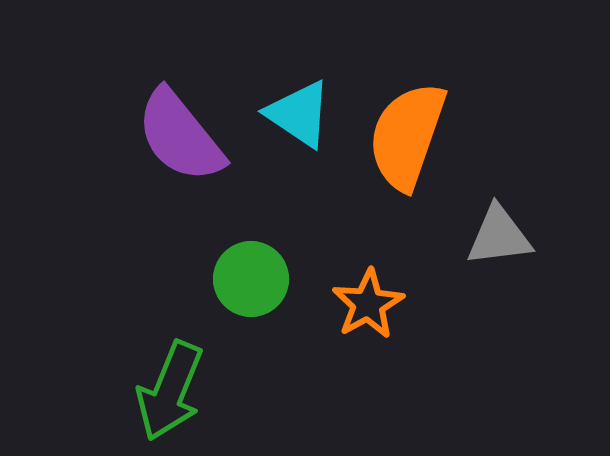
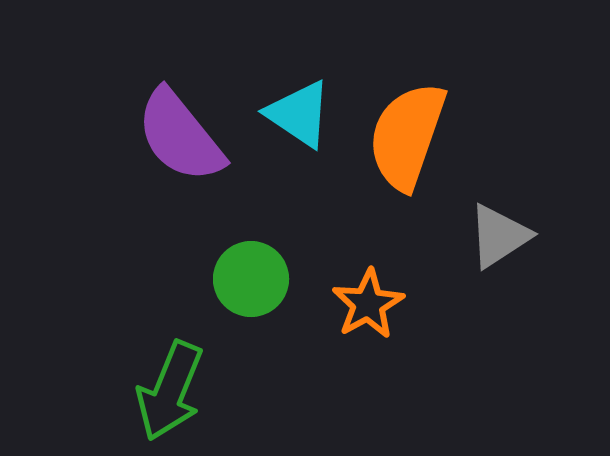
gray triangle: rotated 26 degrees counterclockwise
